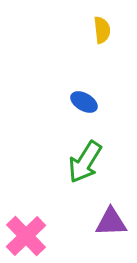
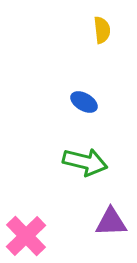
green arrow: rotated 108 degrees counterclockwise
